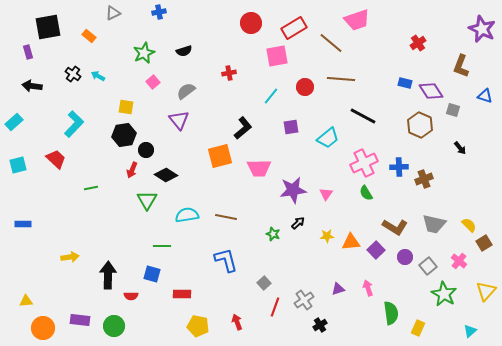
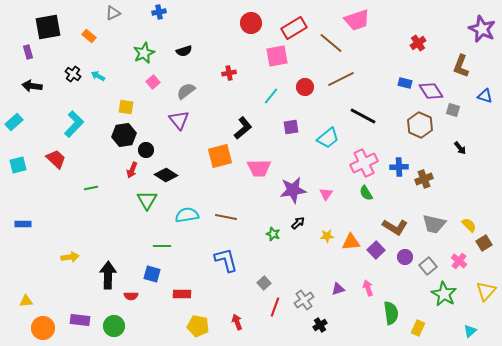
brown line at (341, 79): rotated 32 degrees counterclockwise
